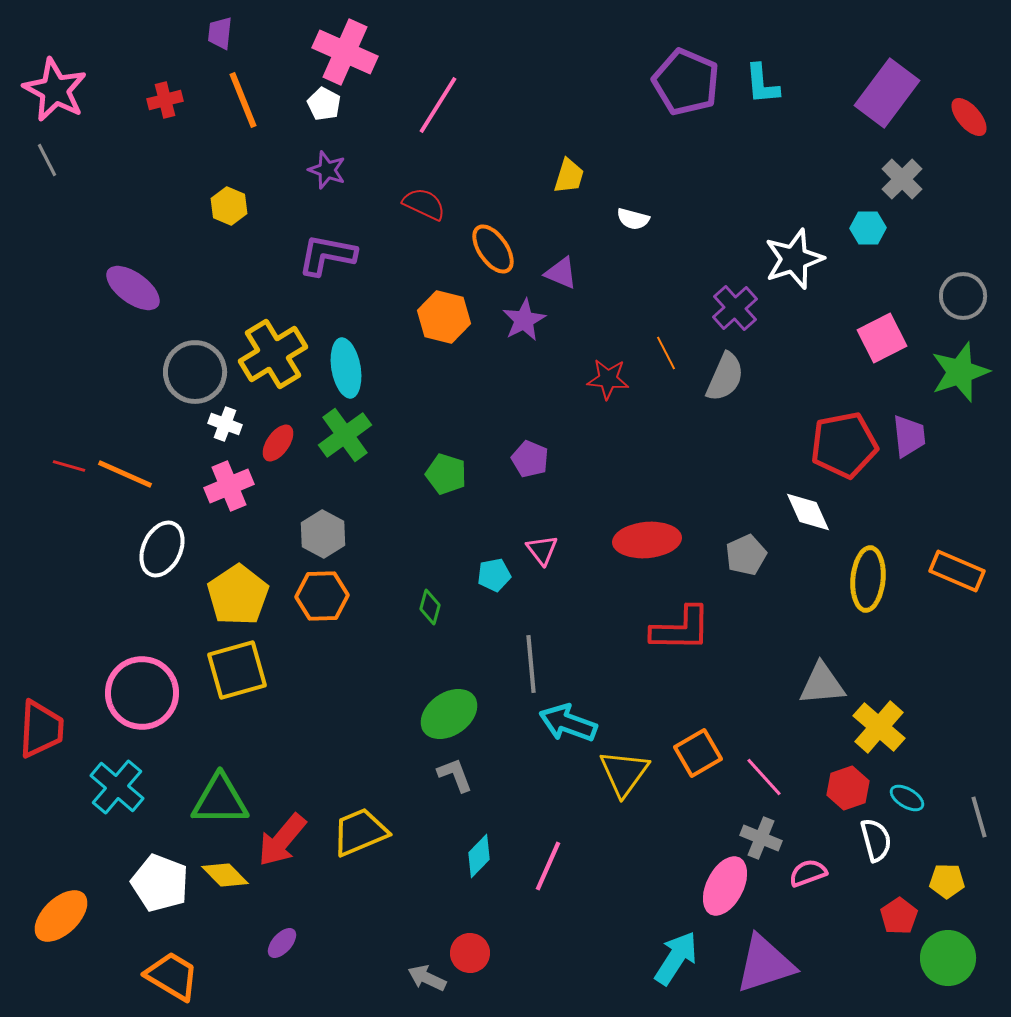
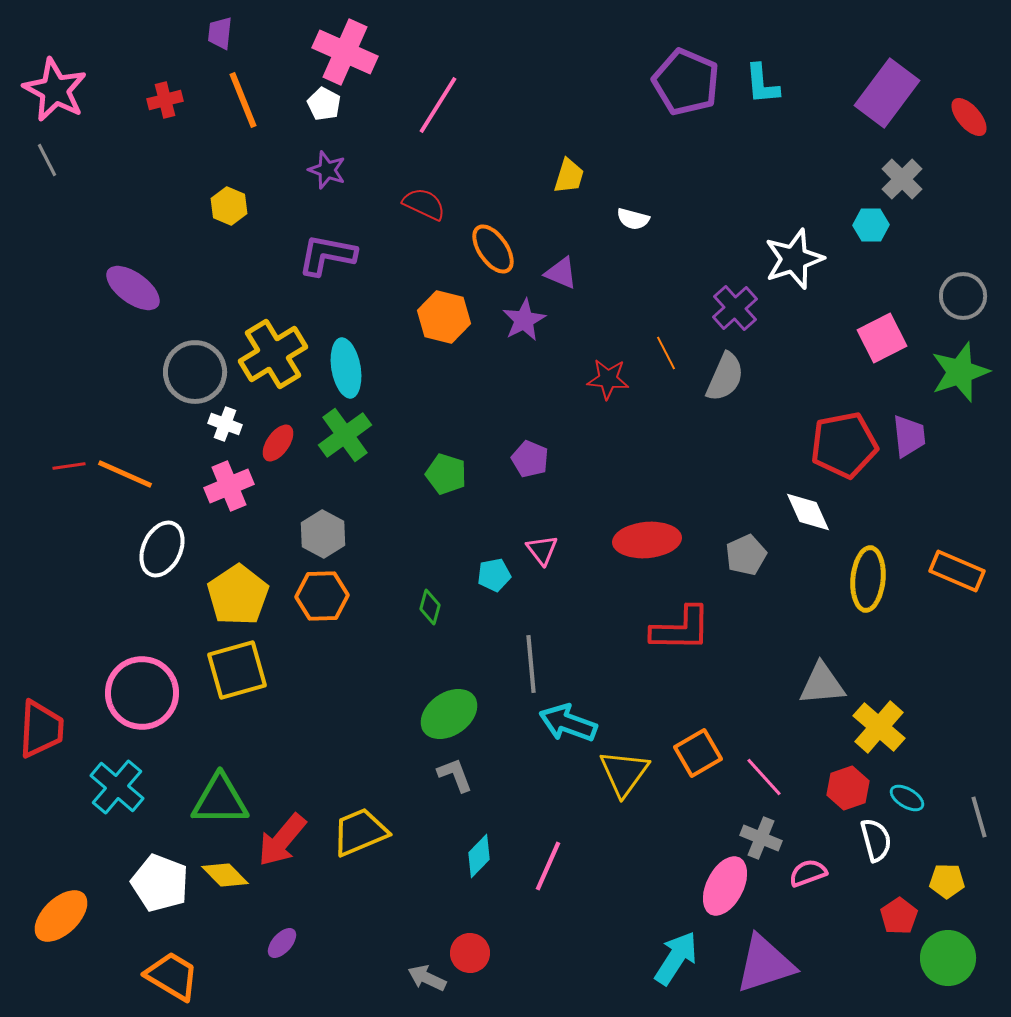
cyan hexagon at (868, 228): moved 3 px right, 3 px up
red line at (69, 466): rotated 24 degrees counterclockwise
